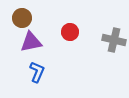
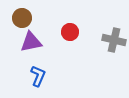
blue L-shape: moved 1 px right, 4 px down
